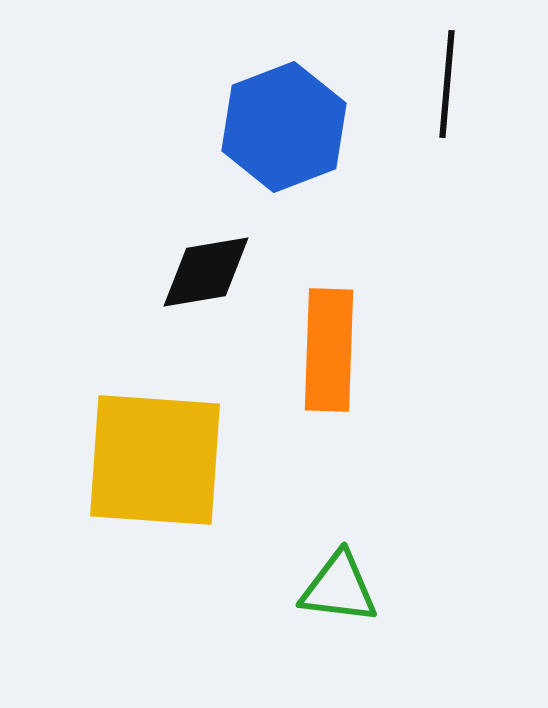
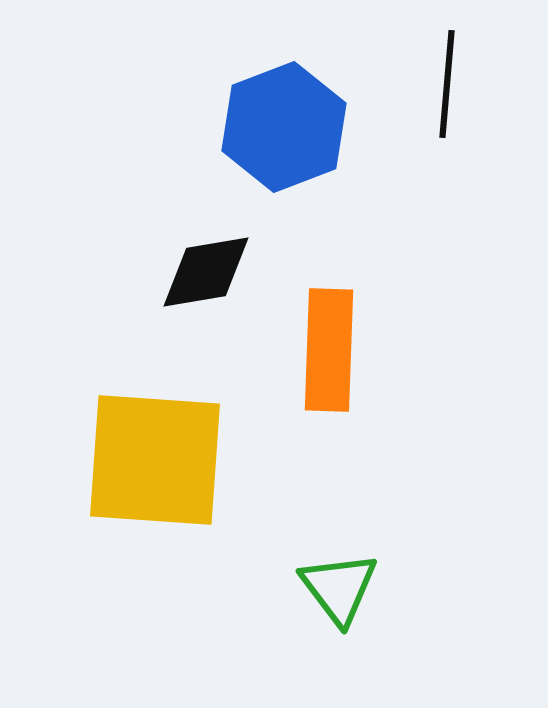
green triangle: rotated 46 degrees clockwise
